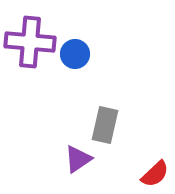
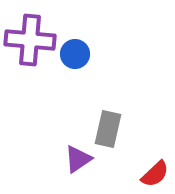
purple cross: moved 2 px up
gray rectangle: moved 3 px right, 4 px down
